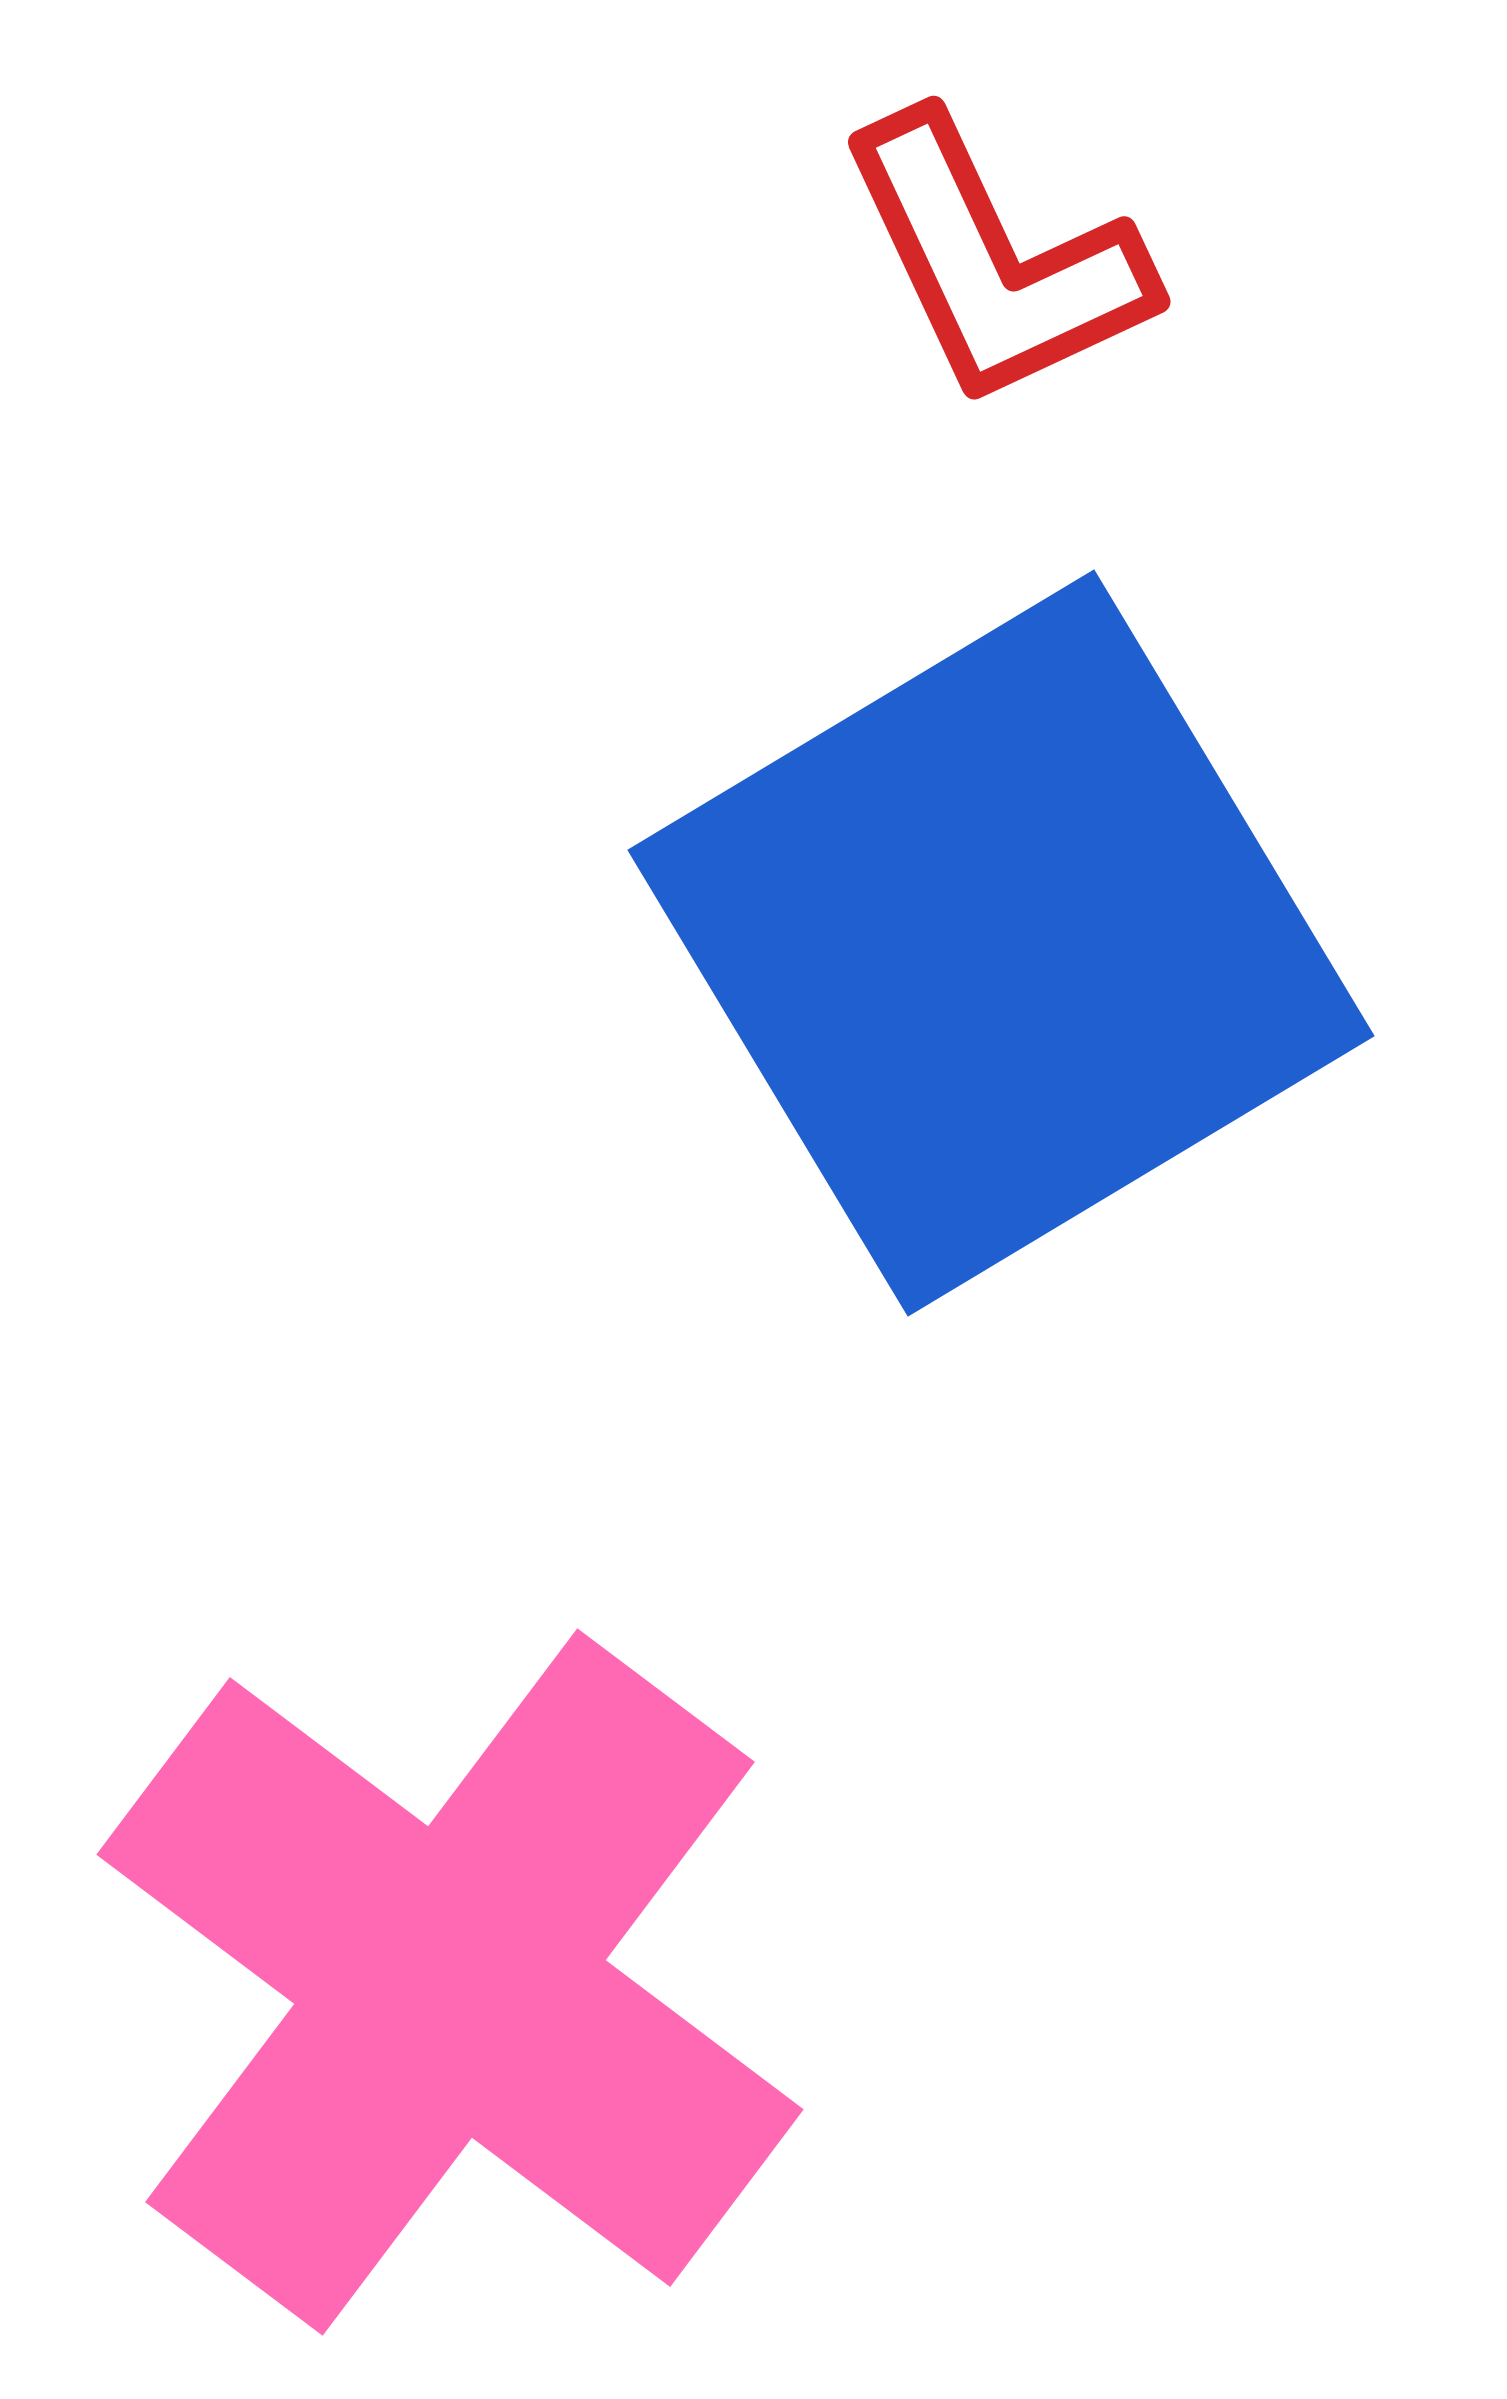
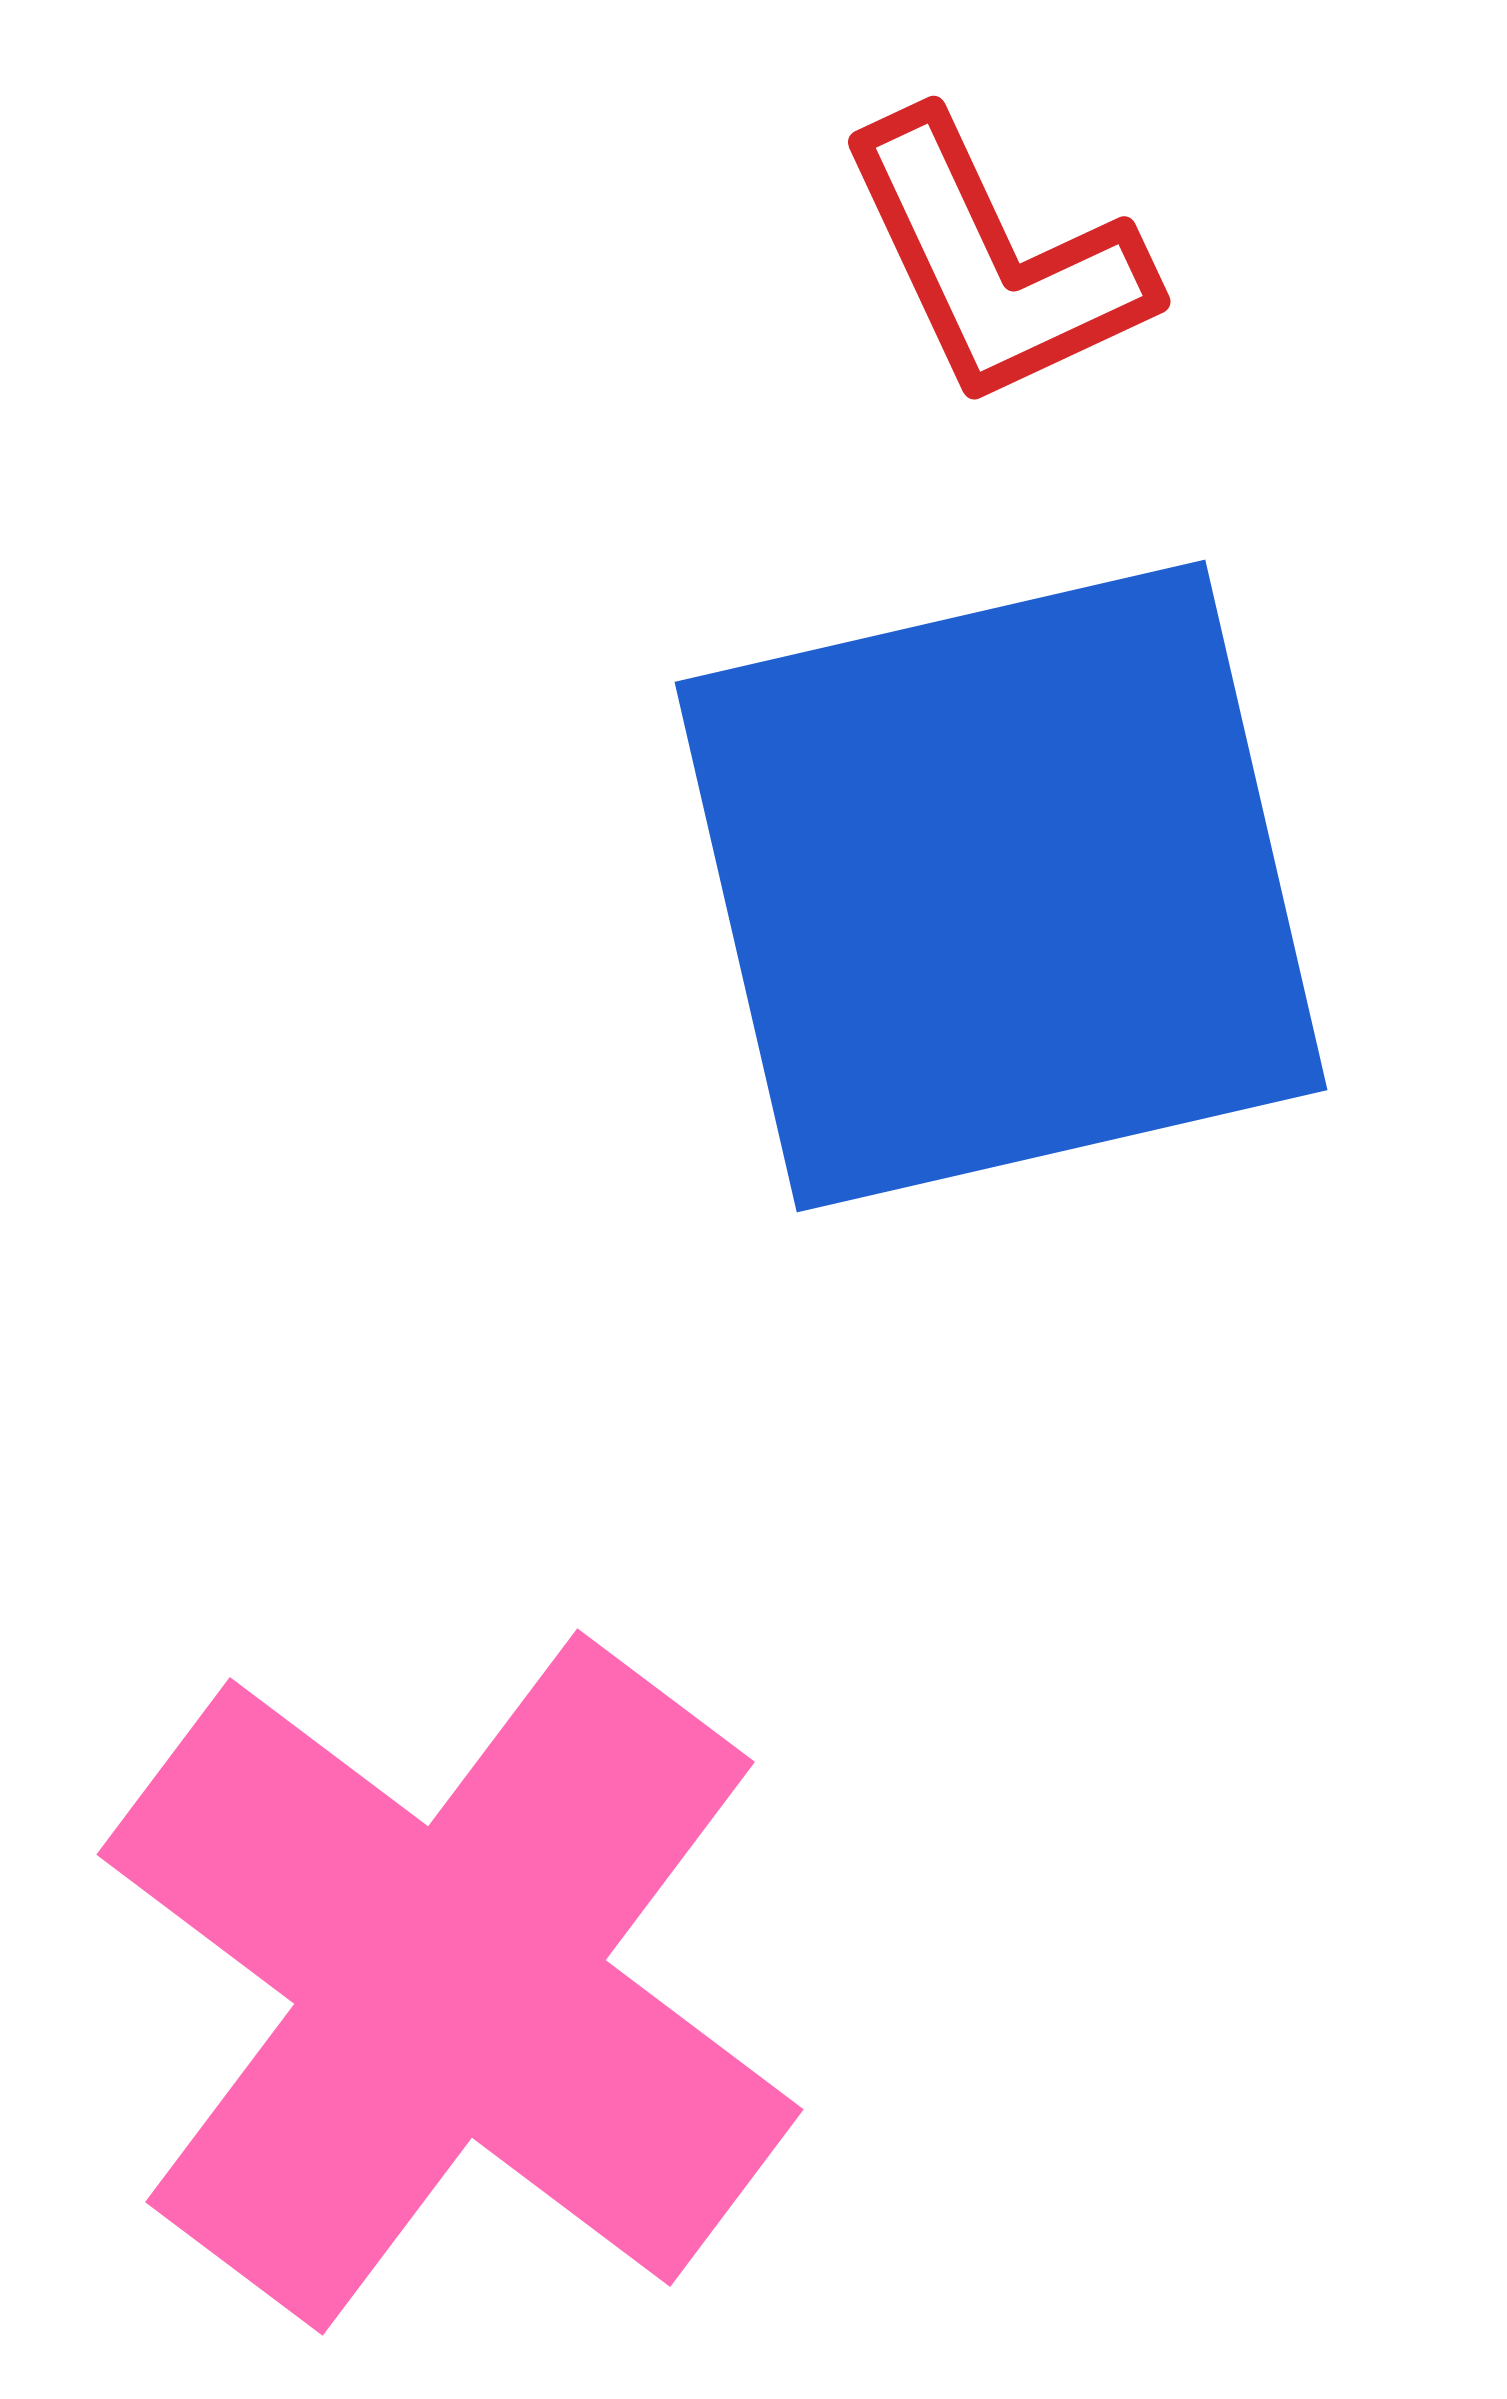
blue square: moved 57 px up; rotated 18 degrees clockwise
